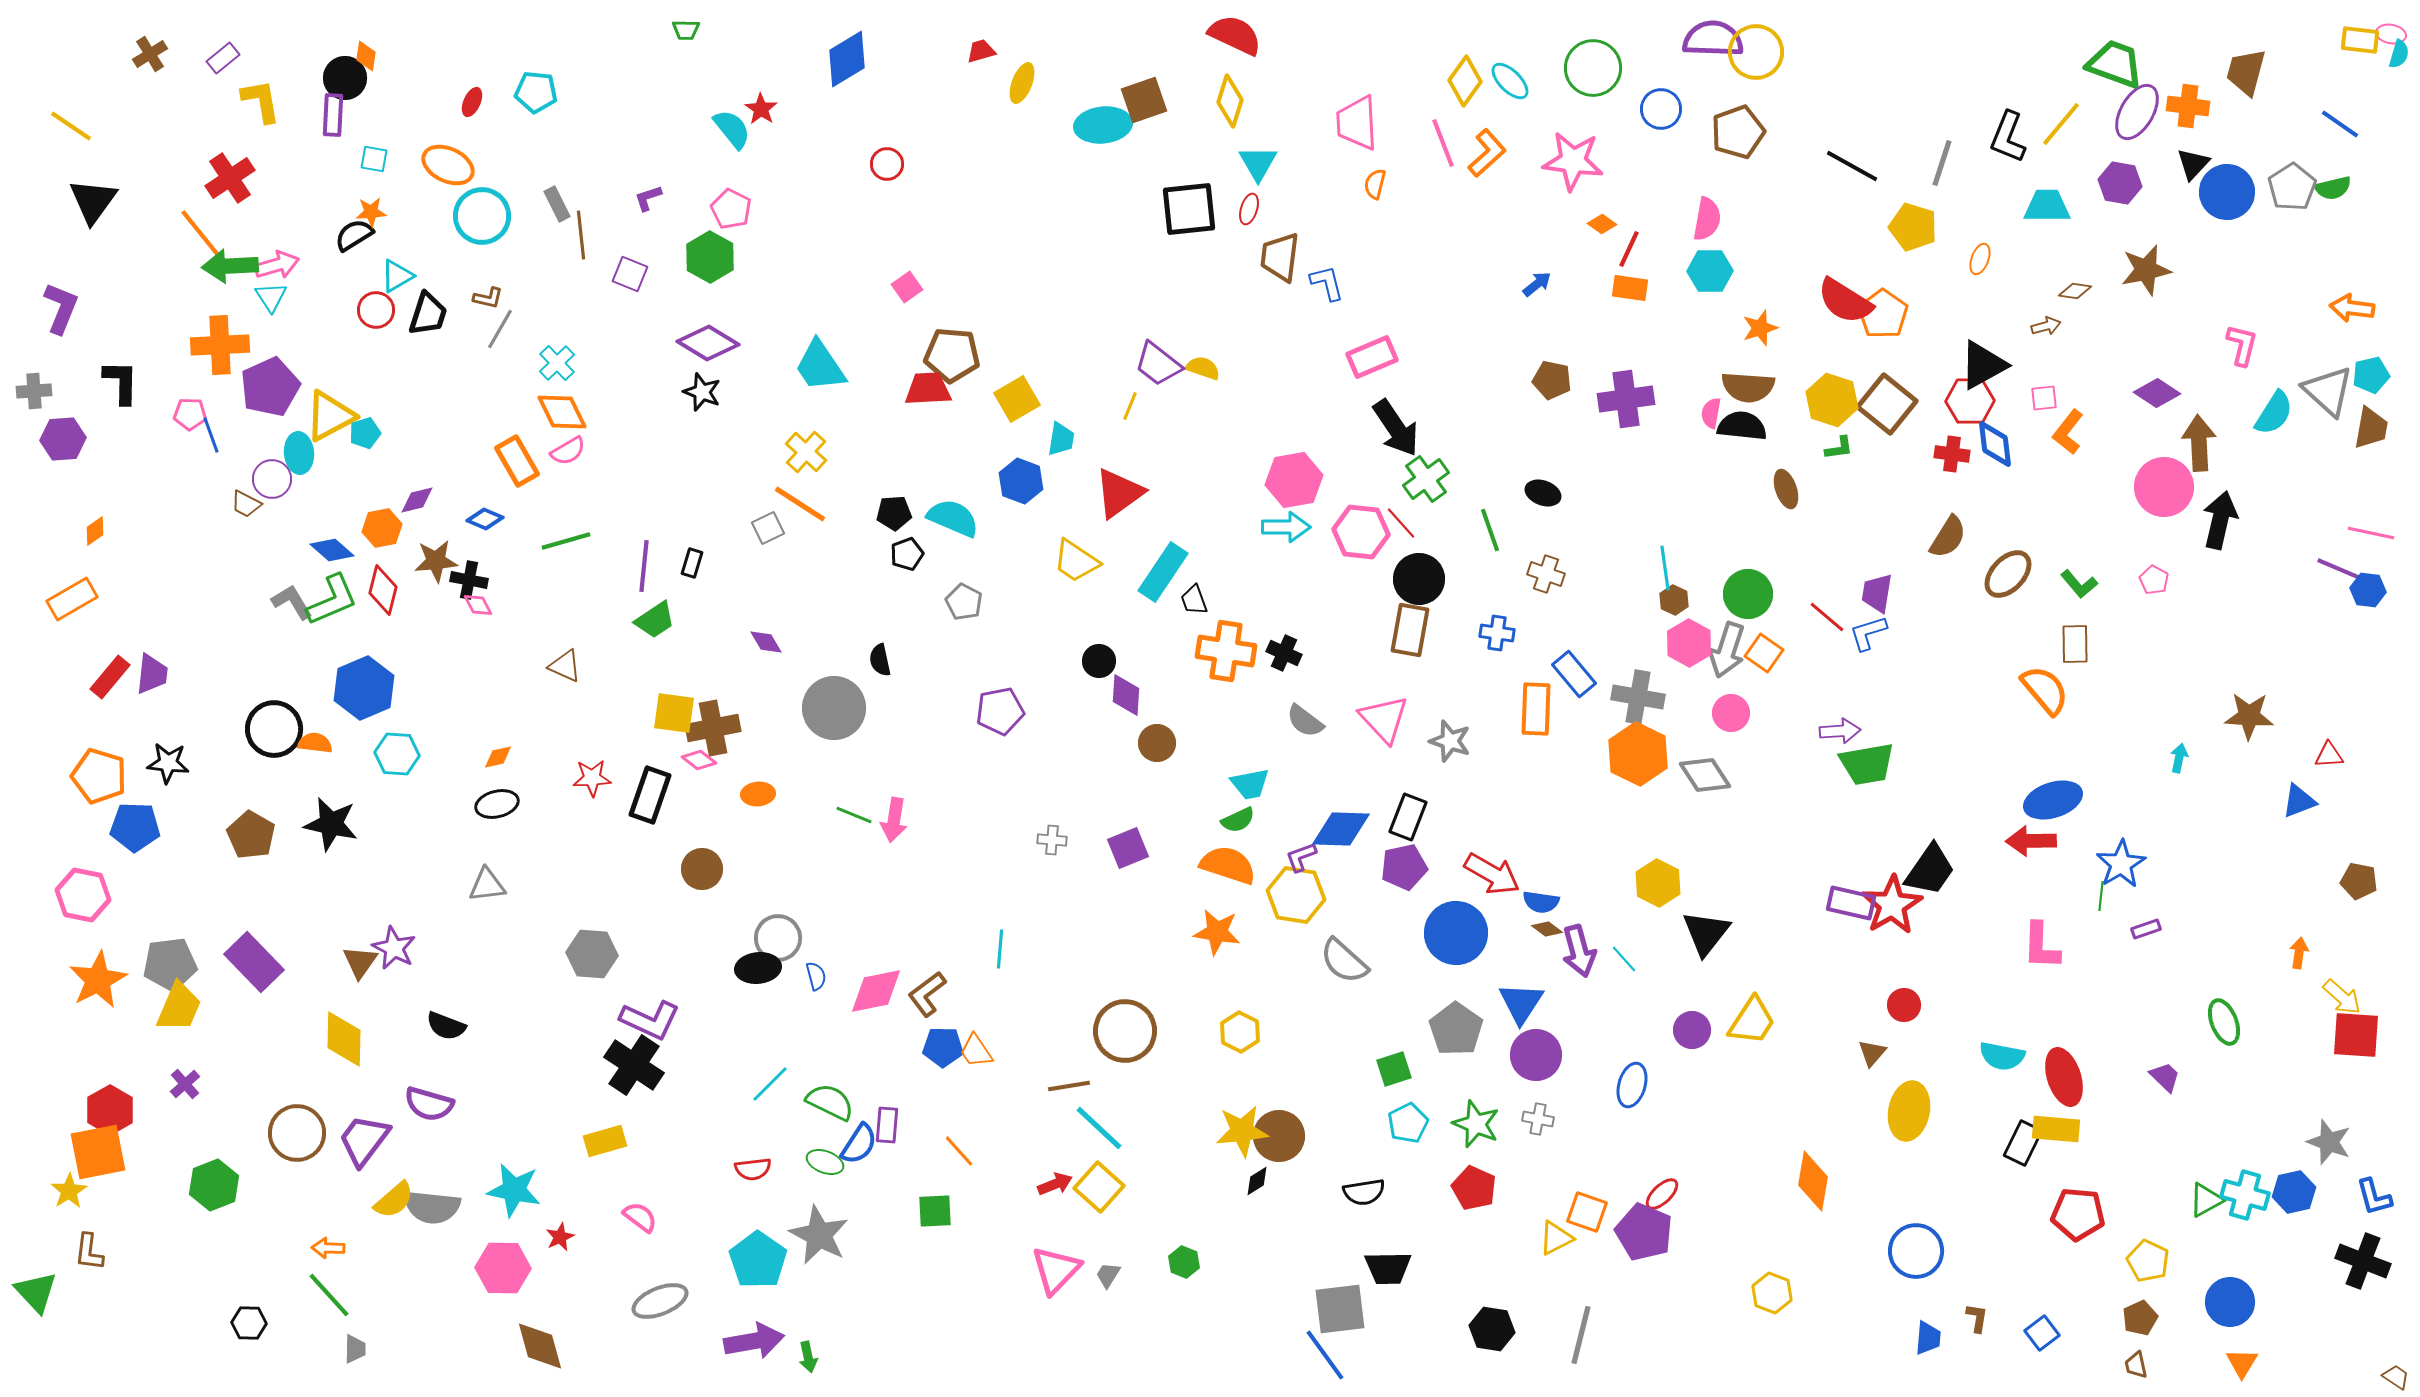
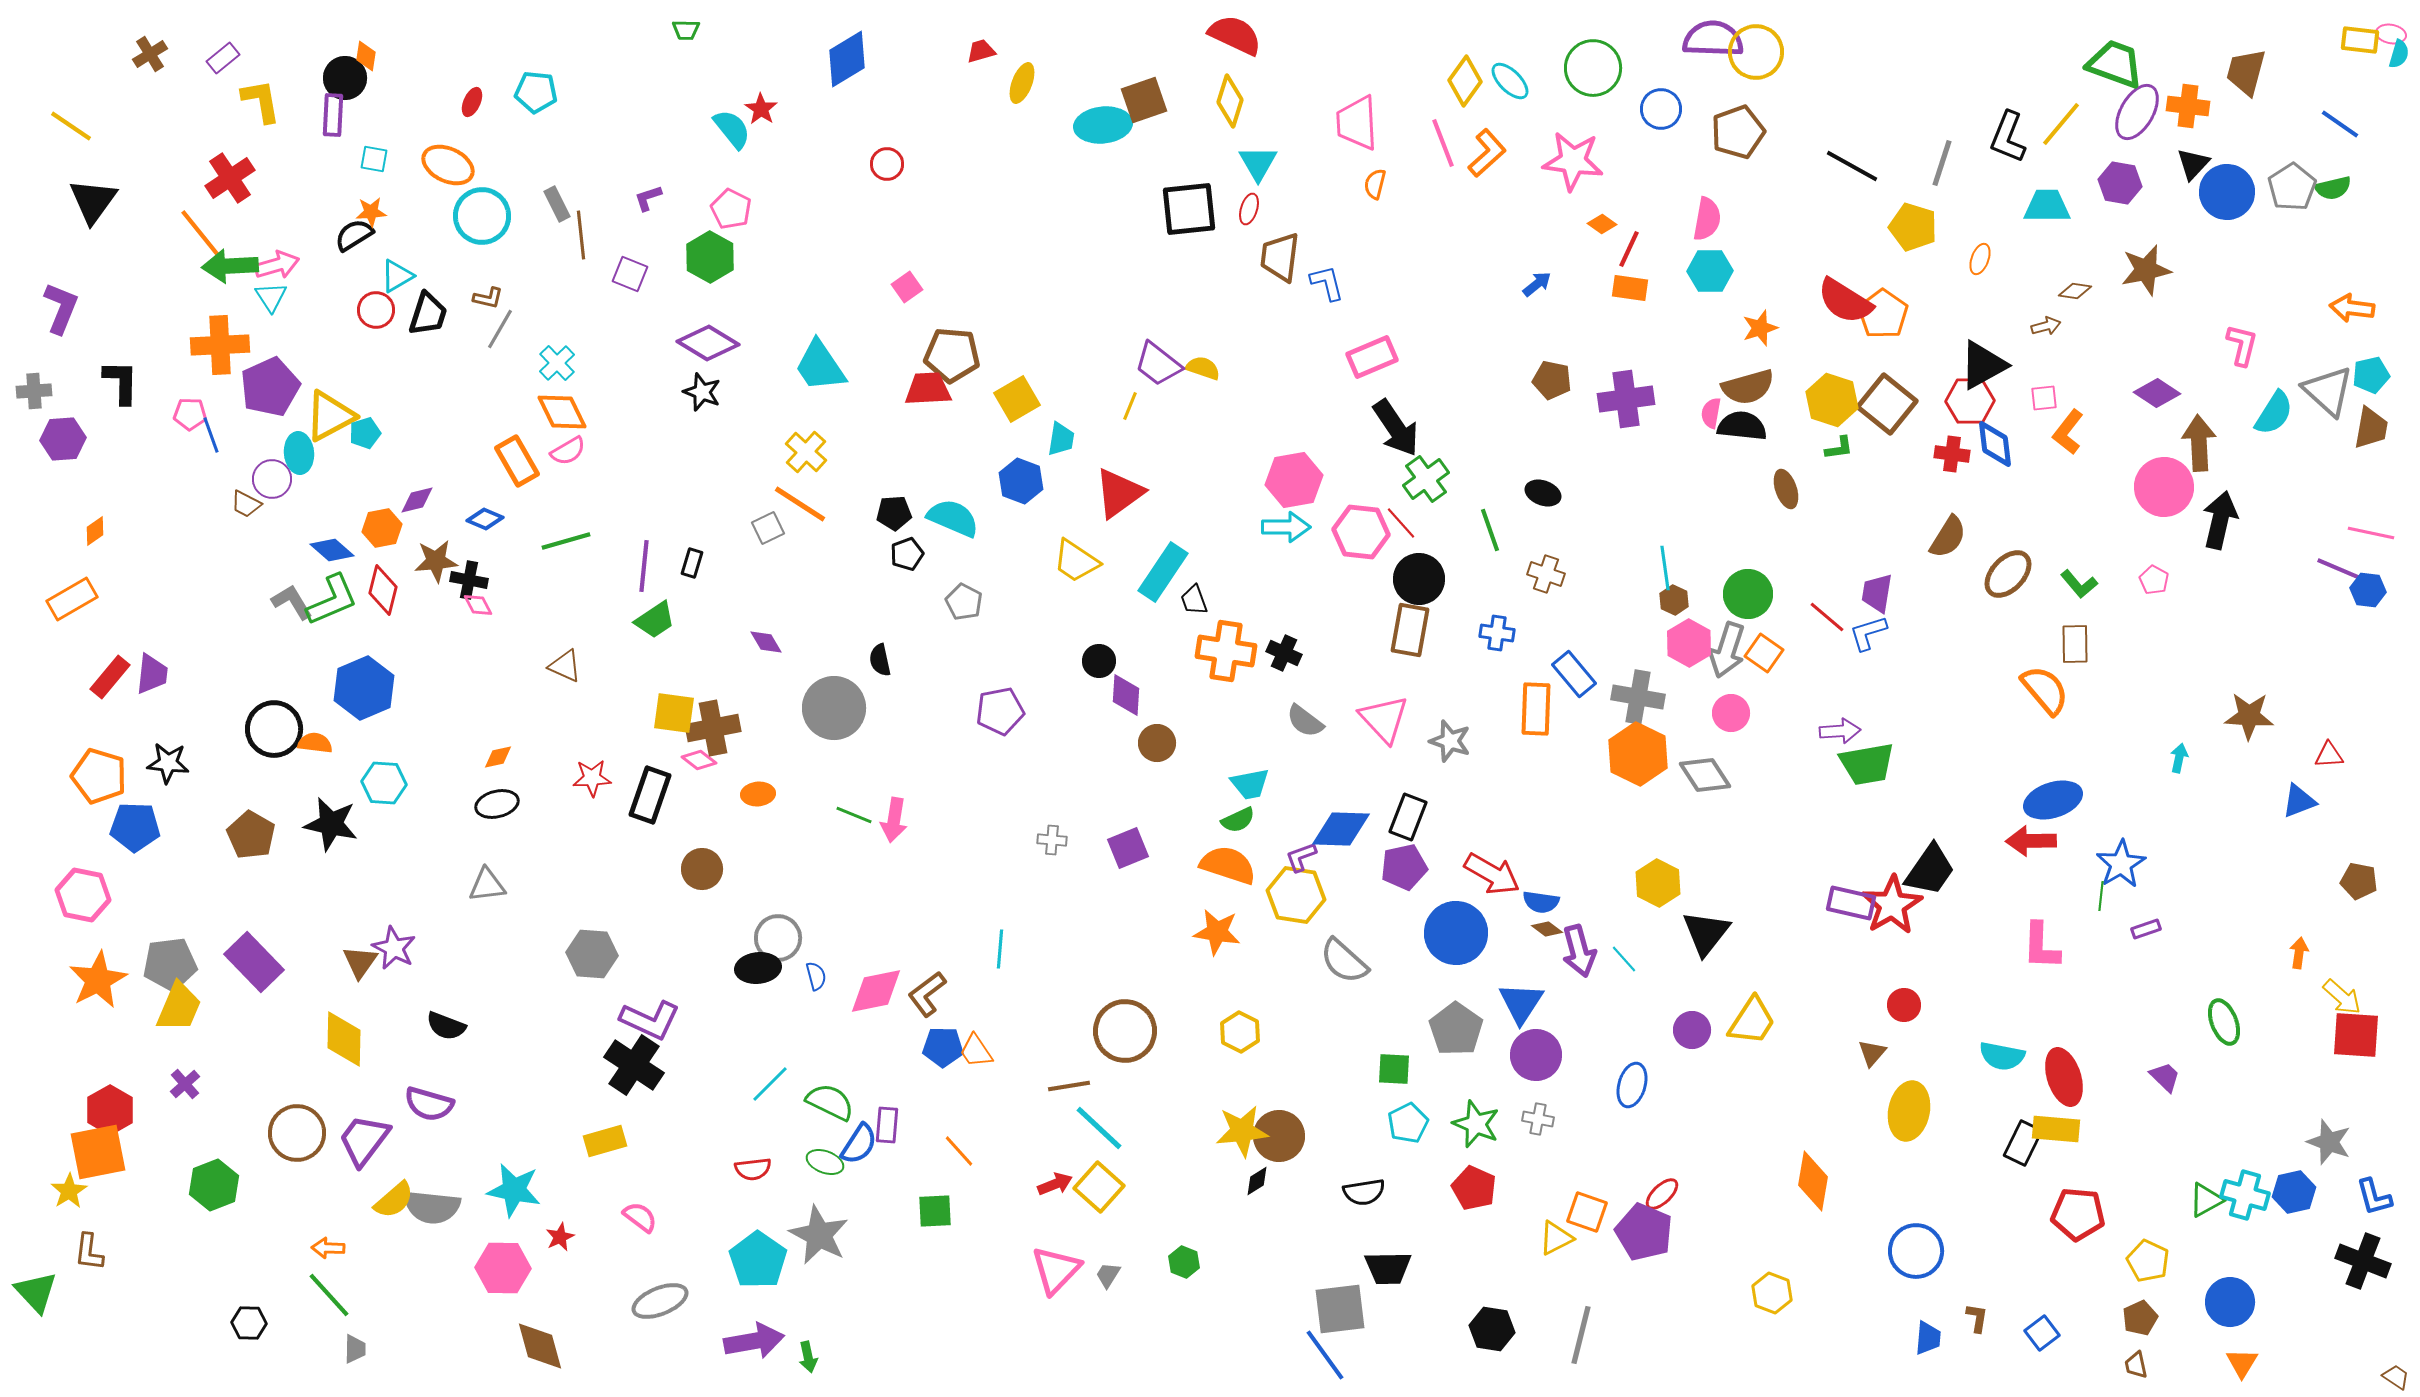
brown semicircle at (1748, 387): rotated 20 degrees counterclockwise
cyan hexagon at (397, 754): moved 13 px left, 29 px down
green square at (1394, 1069): rotated 21 degrees clockwise
